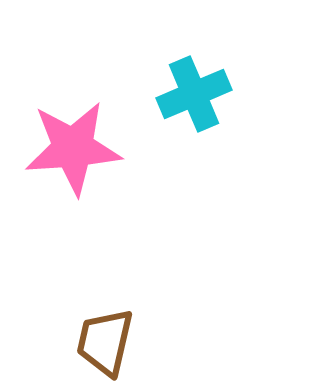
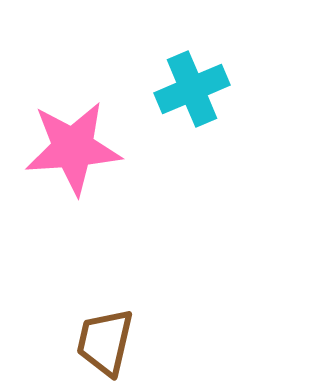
cyan cross: moved 2 px left, 5 px up
